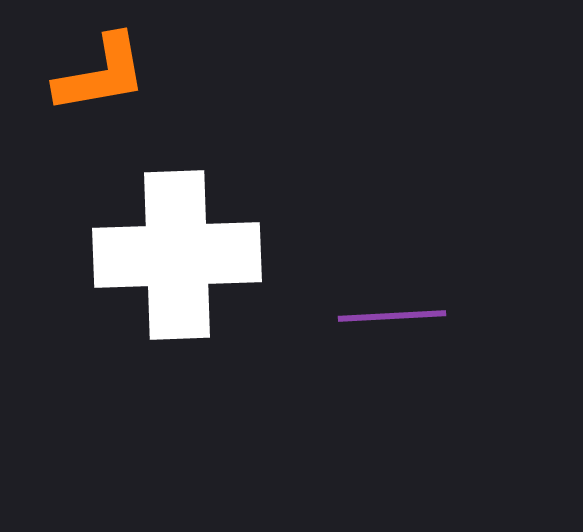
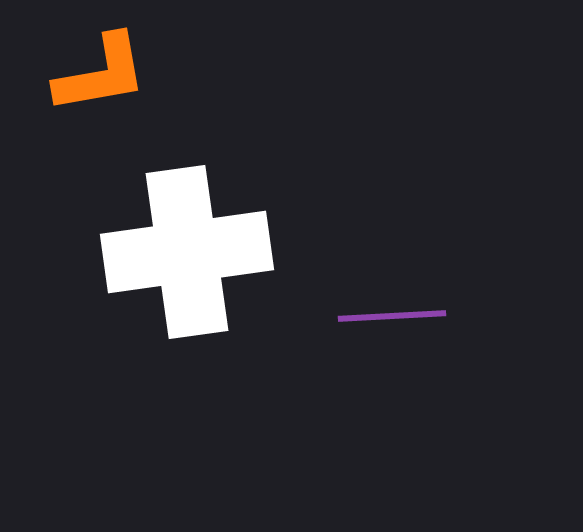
white cross: moved 10 px right, 3 px up; rotated 6 degrees counterclockwise
